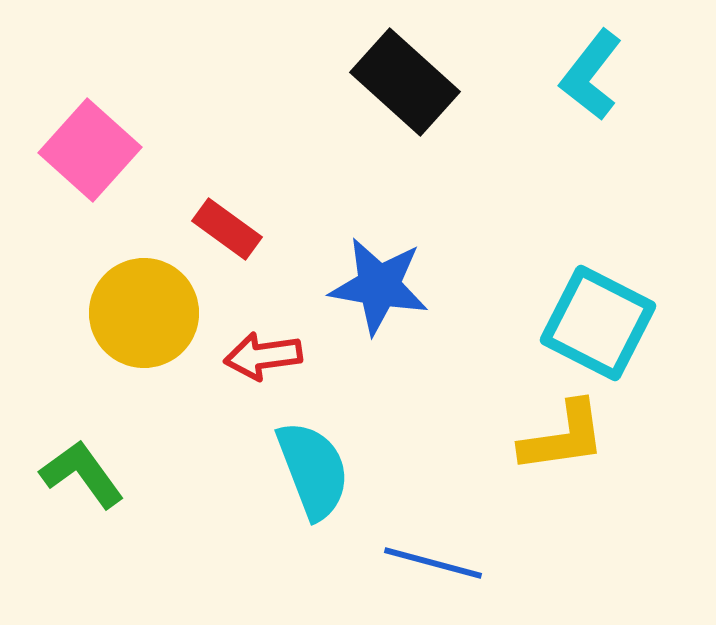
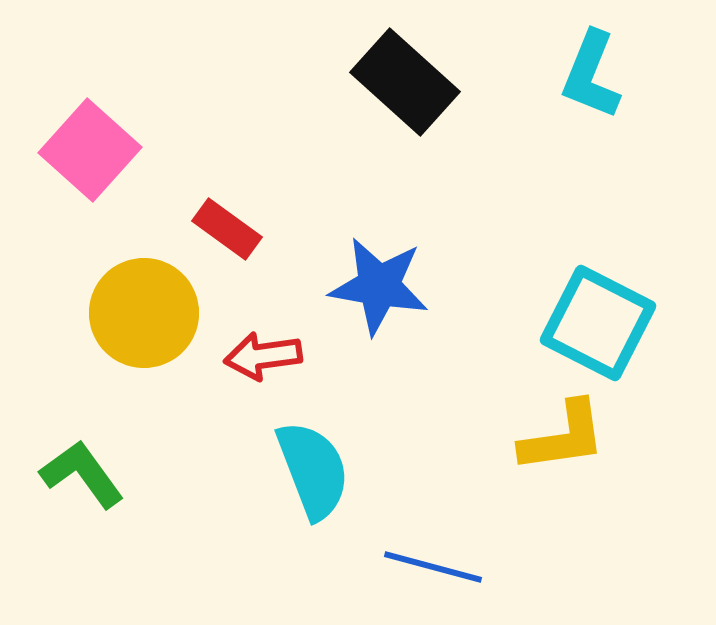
cyan L-shape: rotated 16 degrees counterclockwise
blue line: moved 4 px down
